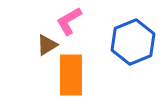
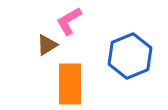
blue hexagon: moved 3 px left, 14 px down
orange rectangle: moved 1 px left, 9 px down
